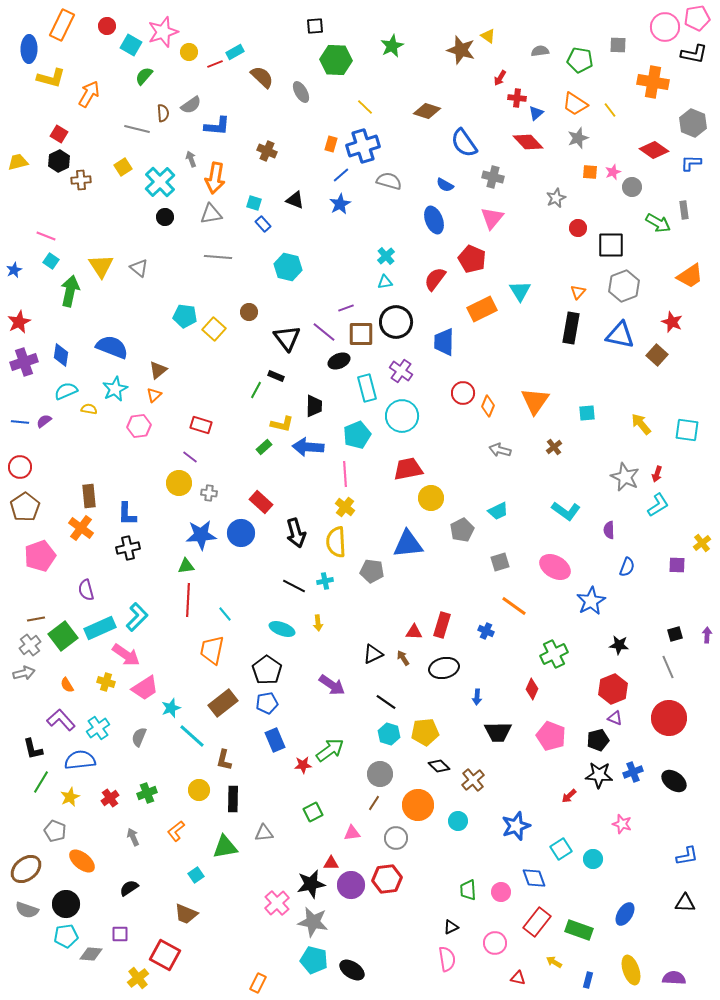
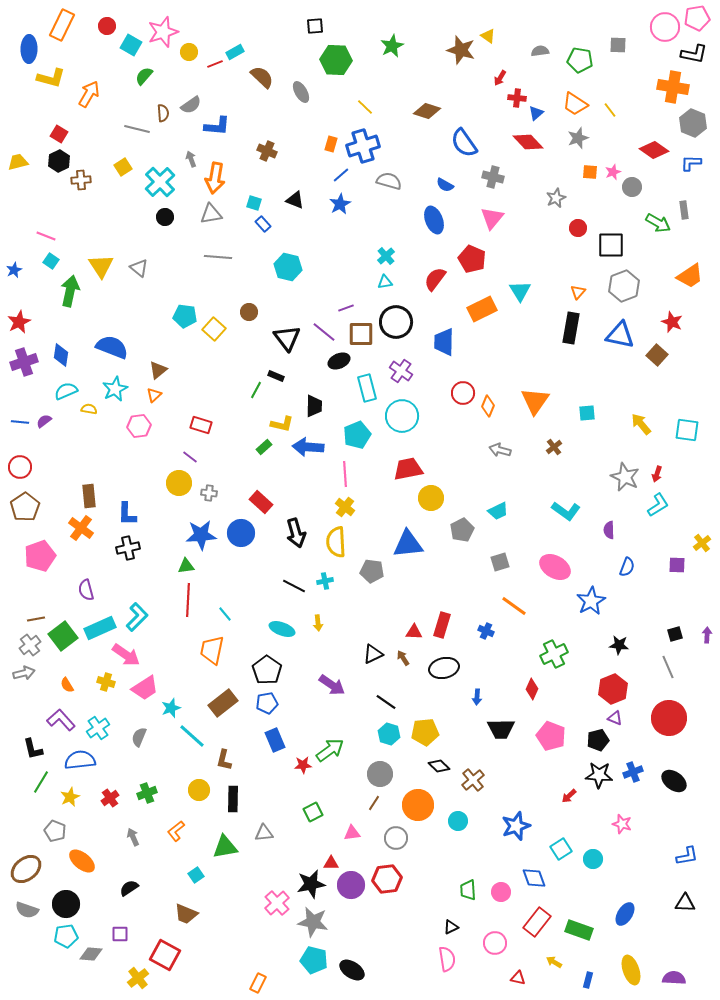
orange cross at (653, 82): moved 20 px right, 5 px down
black trapezoid at (498, 732): moved 3 px right, 3 px up
